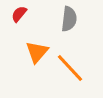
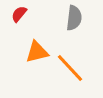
gray semicircle: moved 5 px right, 1 px up
orange triangle: rotated 35 degrees clockwise
